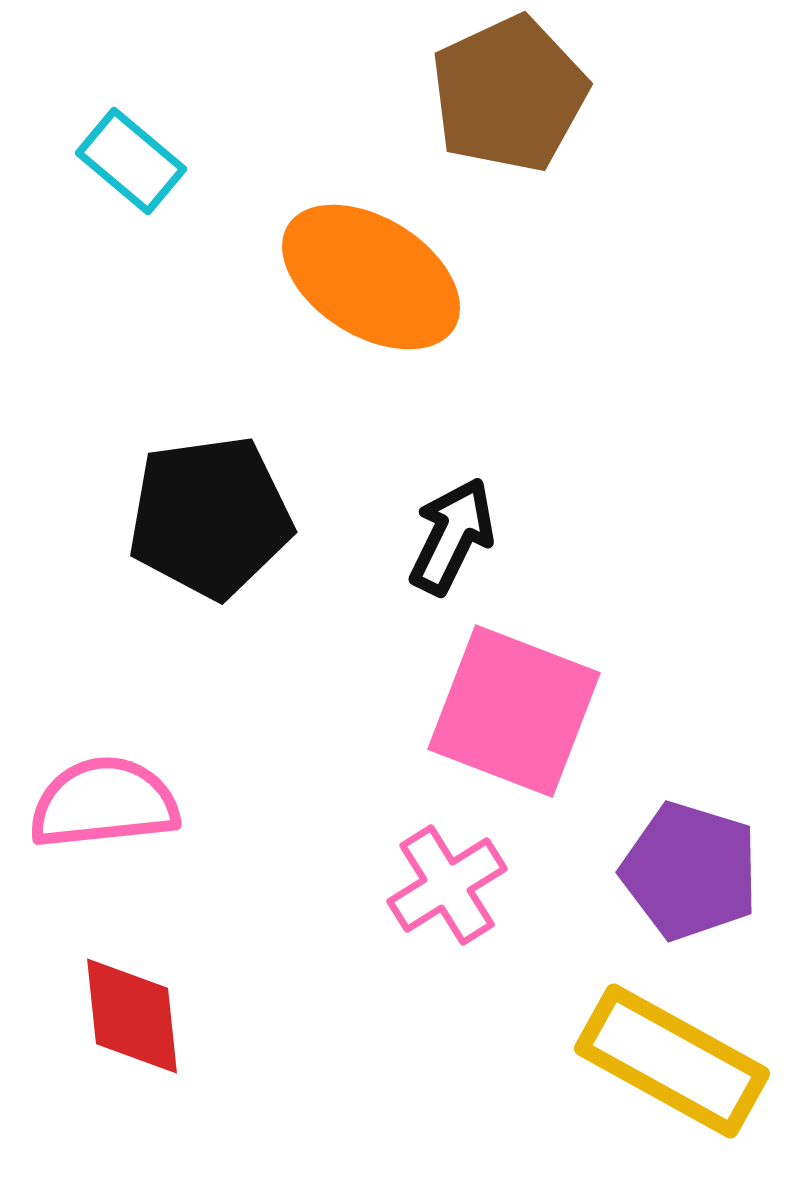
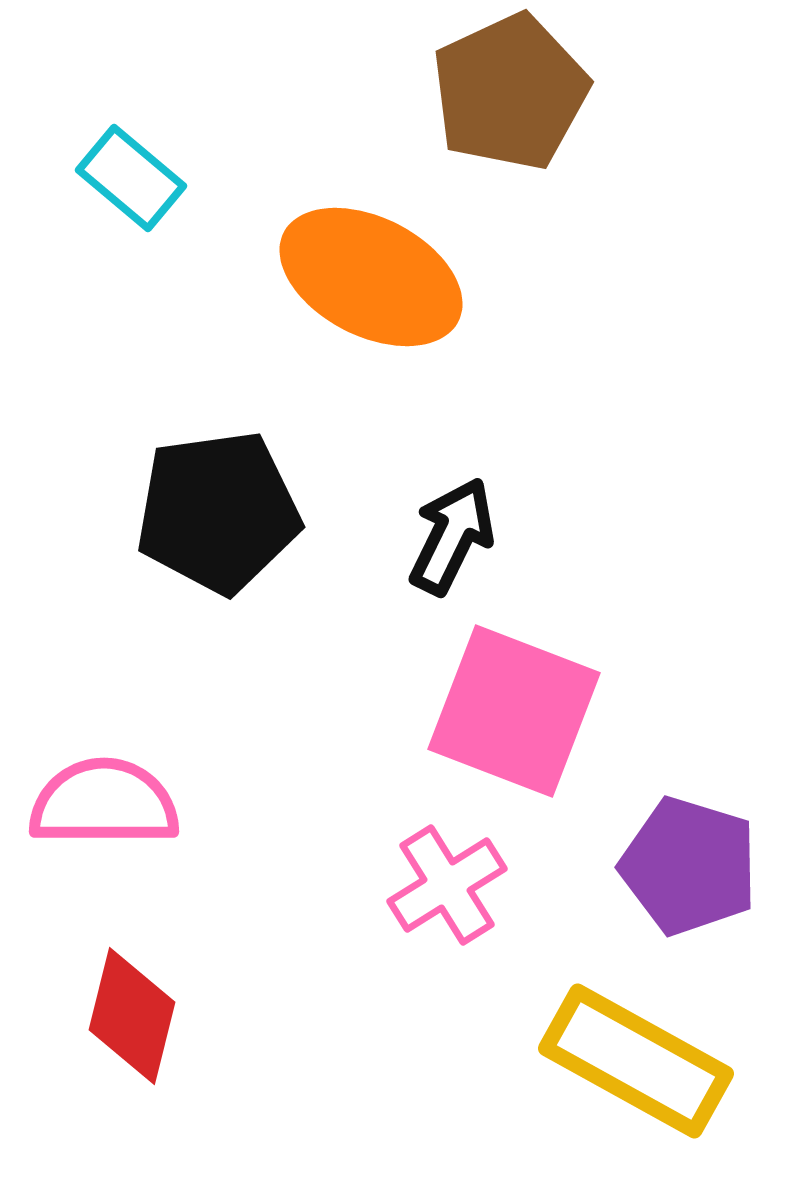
brown pentagon: moved 1 px right, 2 px up
cyan rectangle: moved 17 px down
orange ellipse: rotated 5 degrees counterclockwise
black pentagon: moved 8 px right, 5 px up
pink semicircle: rotated 6 degrees clockwise
purple pentagon: moved 1 px left, 5 px up
red diamond: rotated 20 degrees clockwise
yellow rectangle: moved 36 px left
